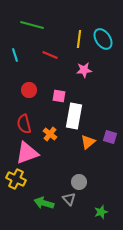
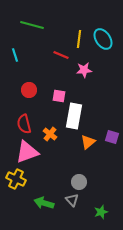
red line: moved 11 px right
purple square: moved 2 px right
pink triangle: moved 1 px up
gray triangle: moved 3 px right, 1 px down
